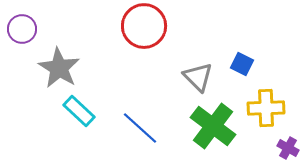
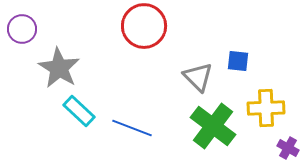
blue square: moved 4 px left, 3 px up; rotated 20 degrees counterclockwise
blue line: moved 8 px left; rotated 21 degrees counterclockwise
